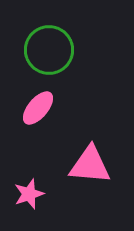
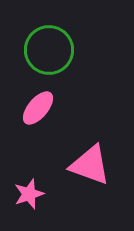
pink triangle: rotated 15 degrees clockwise
